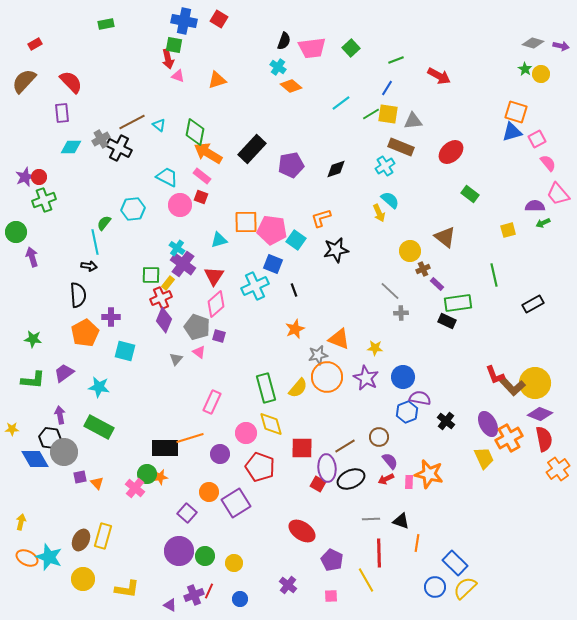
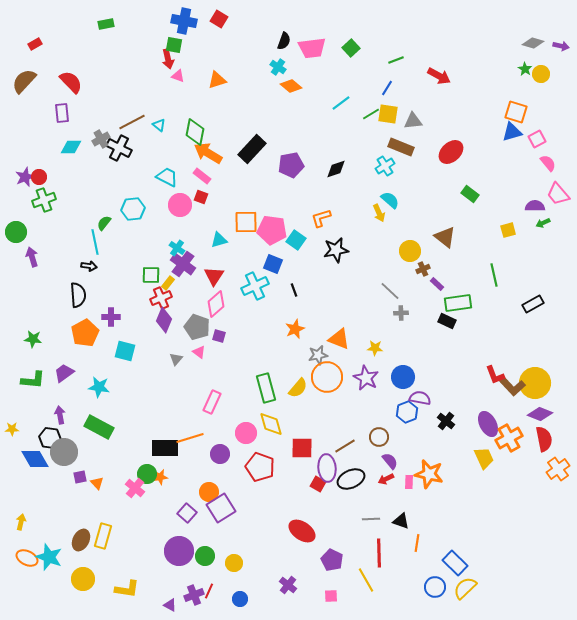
purple square at (236, 503): moved 15 px left, 5 px down
